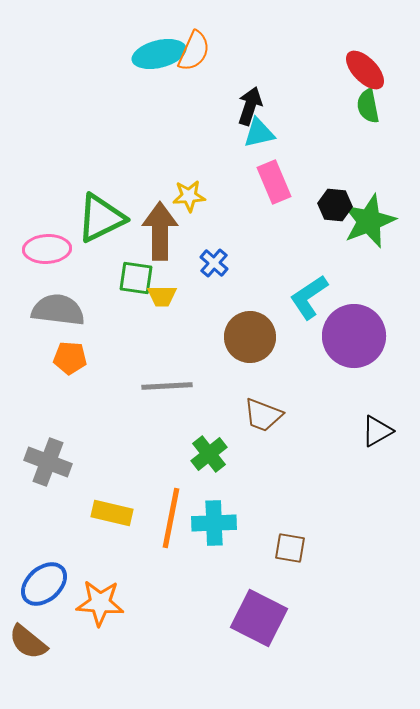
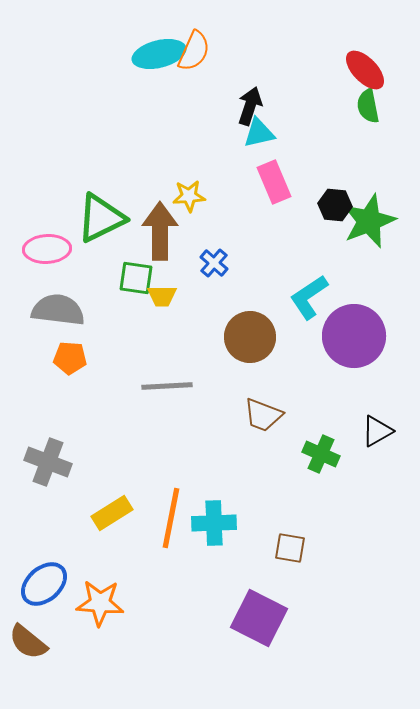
green cross: moved 112 px right; rotated 27 degrees counterclockwise
yellow rectangle: rotated 45 degrees counterclockwise
